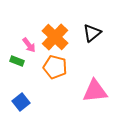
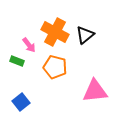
black triangle: moved 7 px left, 2 px down
orange cross: moved 5 px up; rotated 16 degrees counterclockwise
